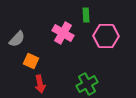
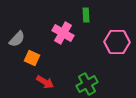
pink hexagon: moved 11 px right, 6 px down
orange square: moved 1 px right, 3 px up
red arrow: moved 5 px right, 2 px up; rotated 48 degrees counterclockwise
